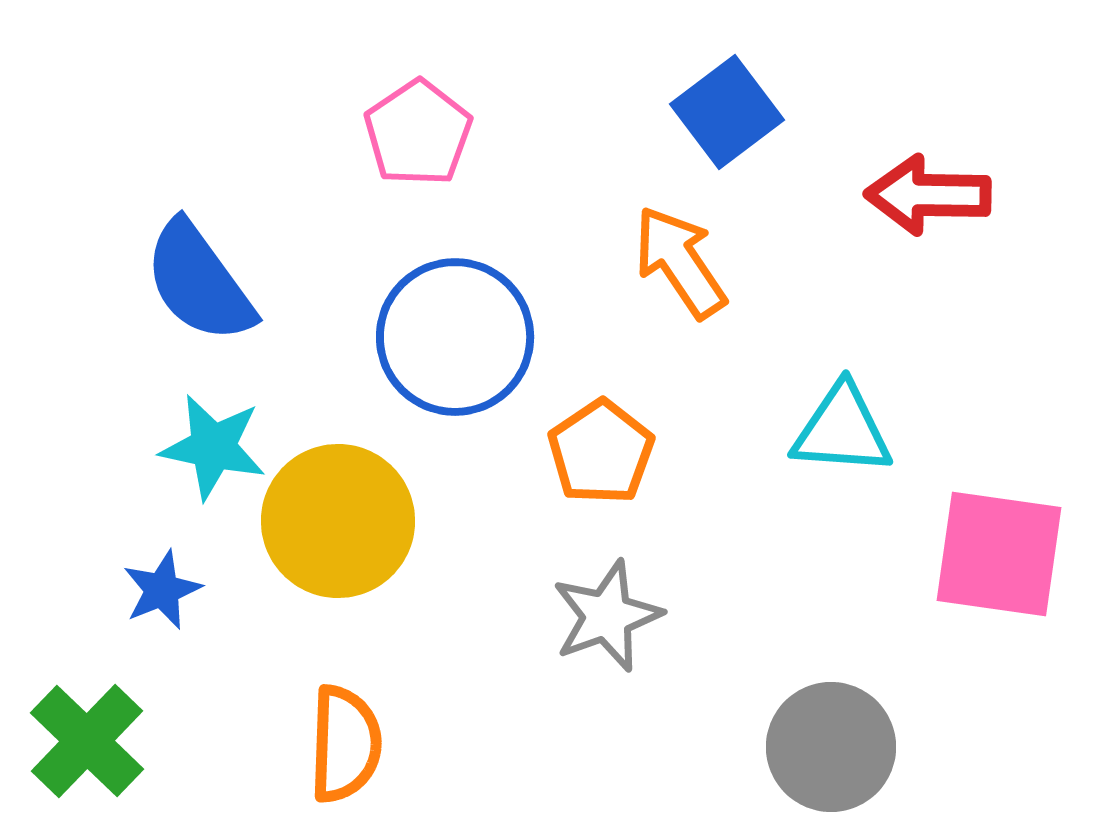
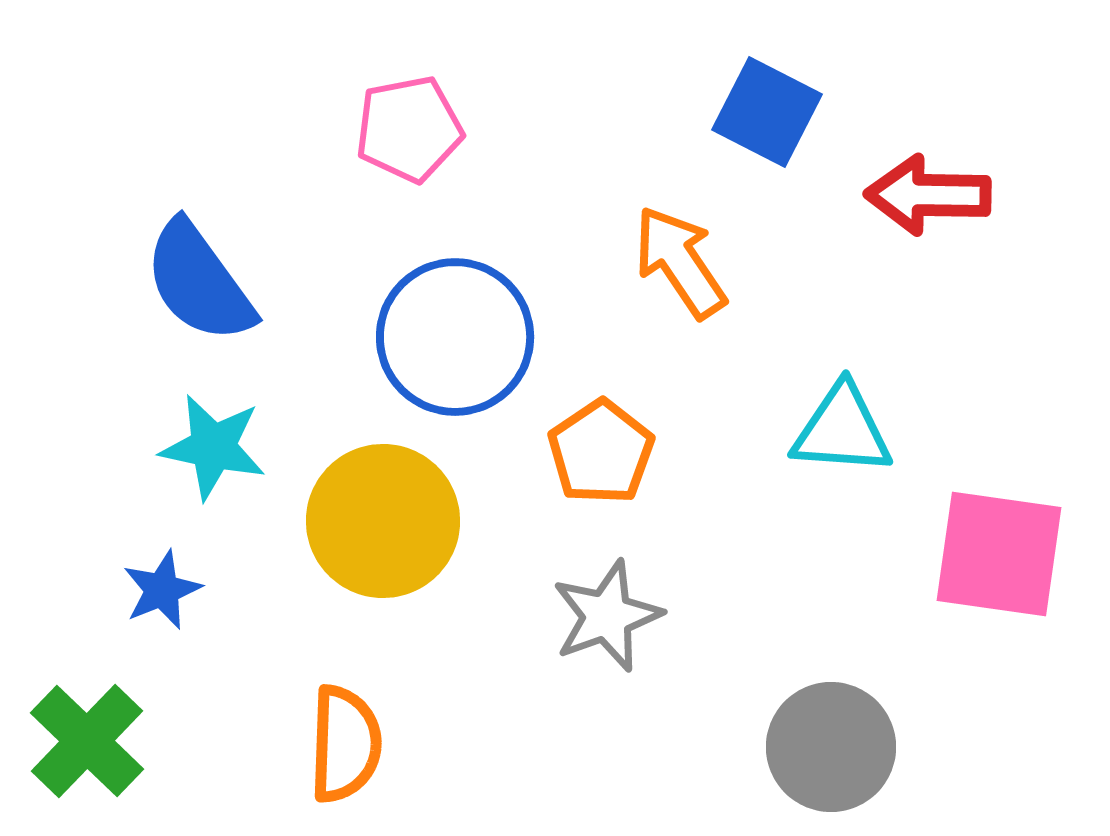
blue square: moved 40 px right; rotated 26 degrees counterclockwise
pink pentagon: moved 9 px left, 4 px up; rotated 23 degrees clockwise
yellow circle: moved 45 px right
